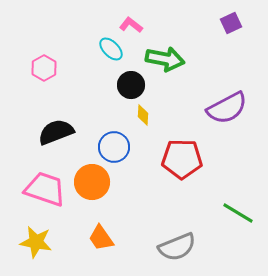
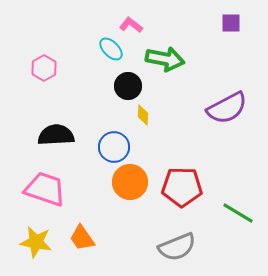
purple square: rotated 25 degrees clockwise
black circle: moved 3 px left, 1 px down
black semicircle: moved 3 px down; rotated 18 degrees clockwise
red pentagon: moved 28 px down
orange circle: moved 38 px right
orange trapezoid: moved 19 px left
